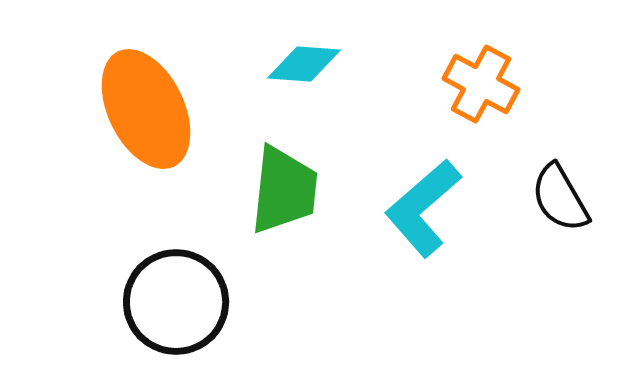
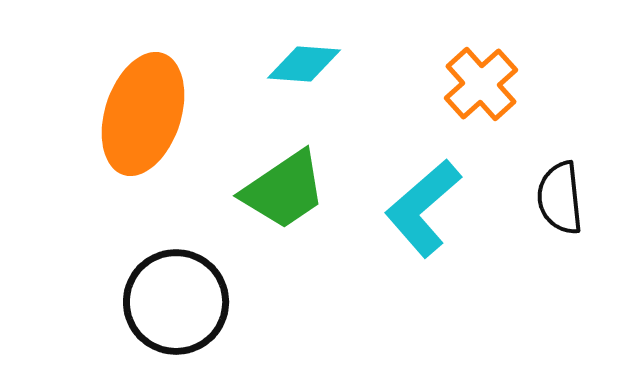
orange cross: rotated 20 degrees clockwise
orange ellipse: moved 3 px left, 5 px down; rotated 44 degrees clockwise
green trapezoid: rotated 50 degrees clockwise
black semicircle: rotated 24 degrees clockwise
